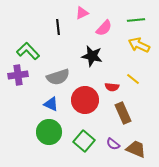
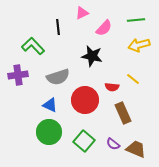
yellow arrow: rotated 40 degrees counterclockwise
green L-shape: moved 5 px right, 5 px up
blue triangle: moved 1 px left, 1 px down
